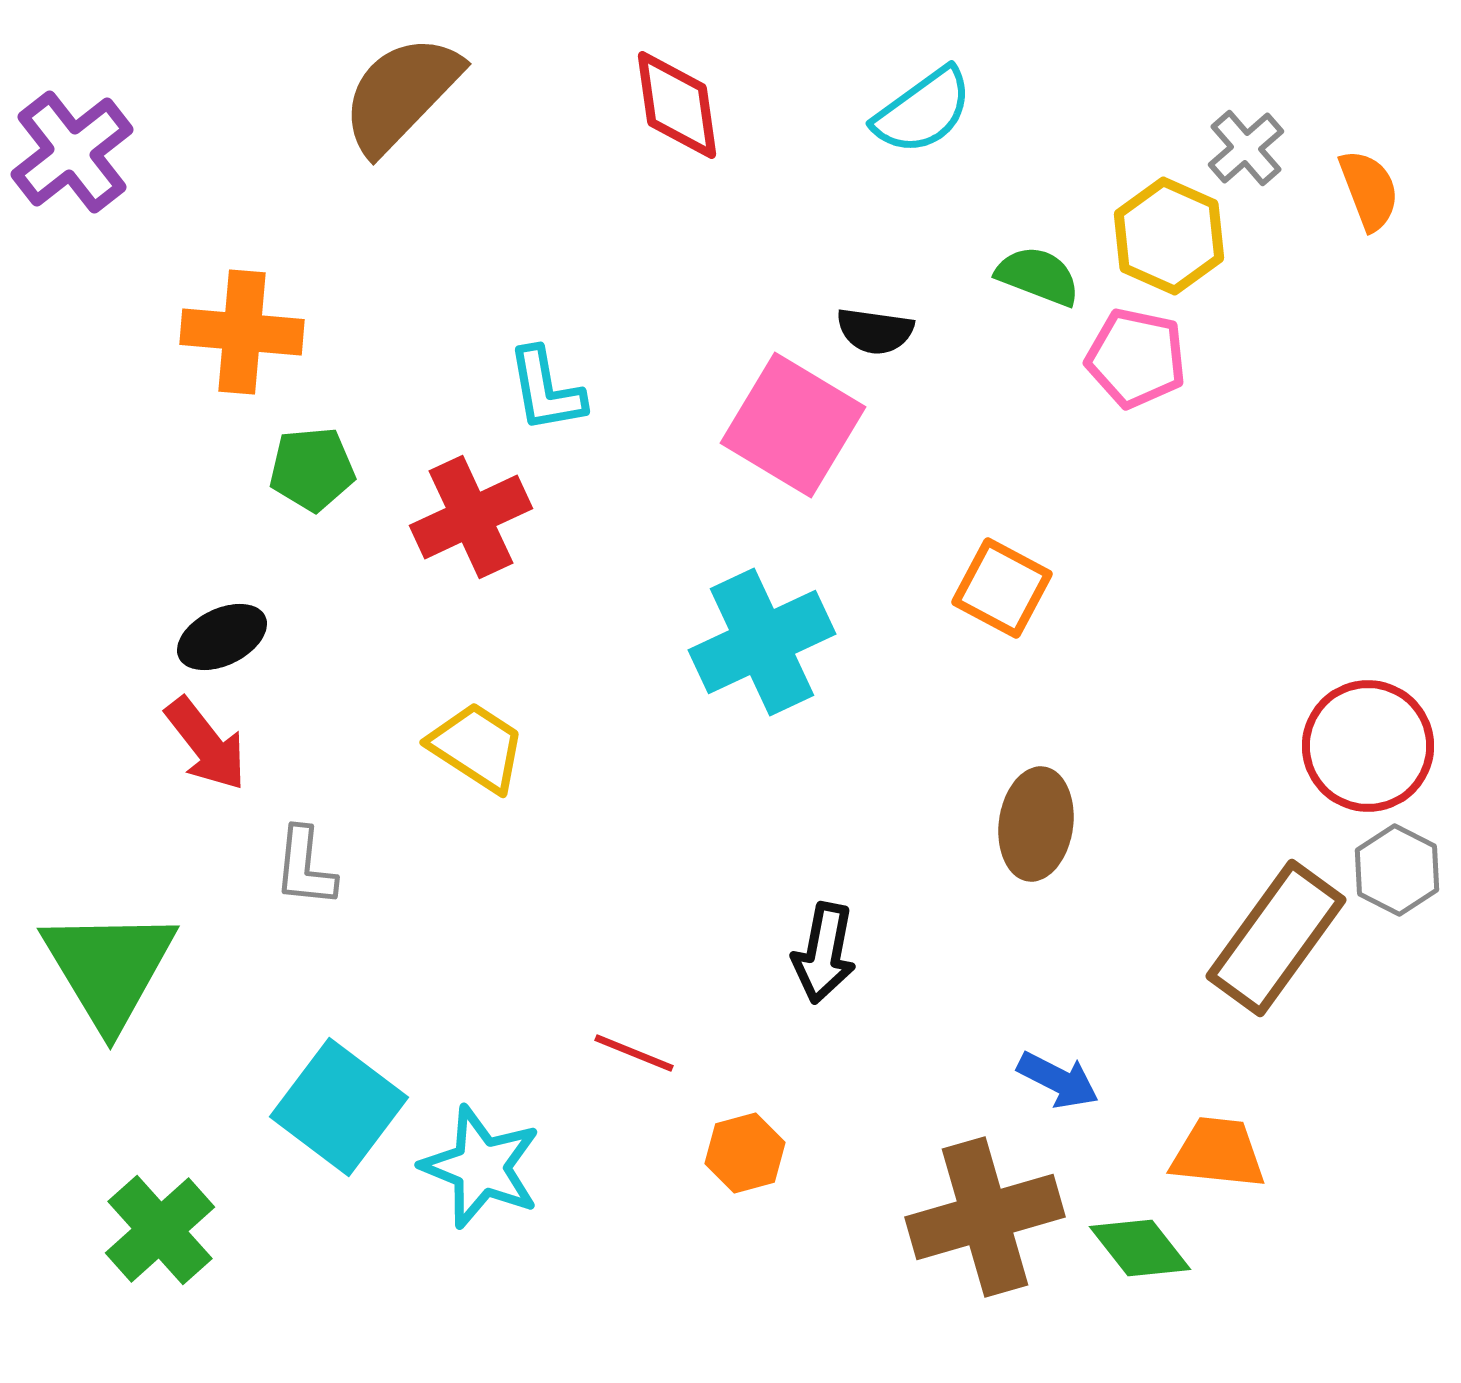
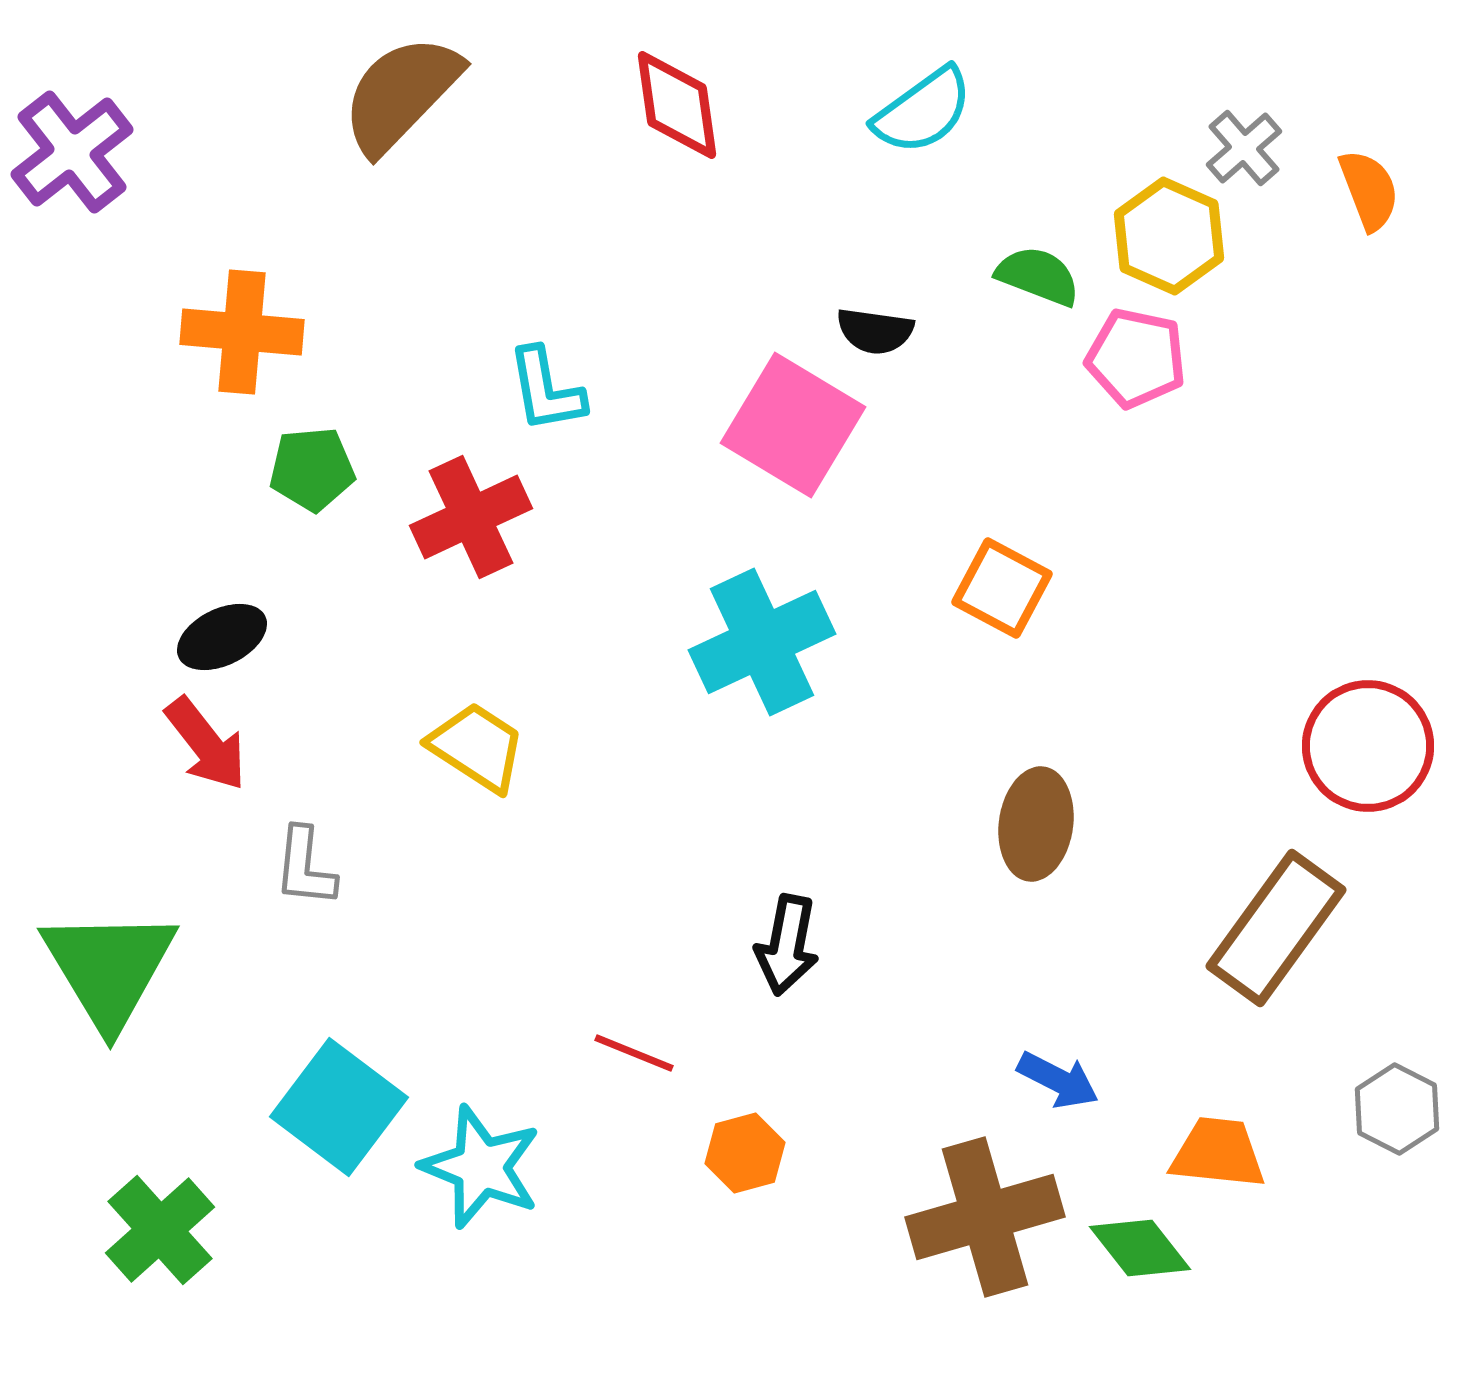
gray cross: moved 2 px left
gray hexagon: moved 239 px down
brown rectangle: moved 10 px up
black arrow: moved 37 px left, 8 px up
